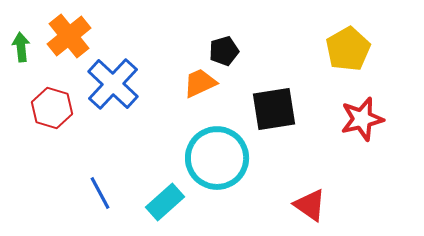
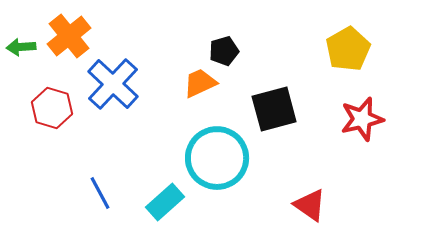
green arrow: rotated 88 degrees counterclockwise
black square: rotated 6 degrees counterclockwise
